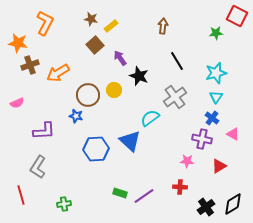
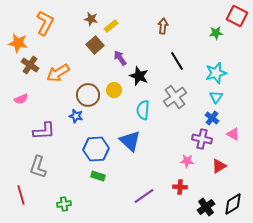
brown cross: rotated 36 degrees counterclockwise
pink semicircle: moved 4 px right, 4 px up
cyan semicircle: moved 7 px left, 8 px up; rotated 48 degrees counterclockwise
gray L-shape: rotated 15 degrees counterclockwise
green rectangle: moved 22 px left, 17 px up
